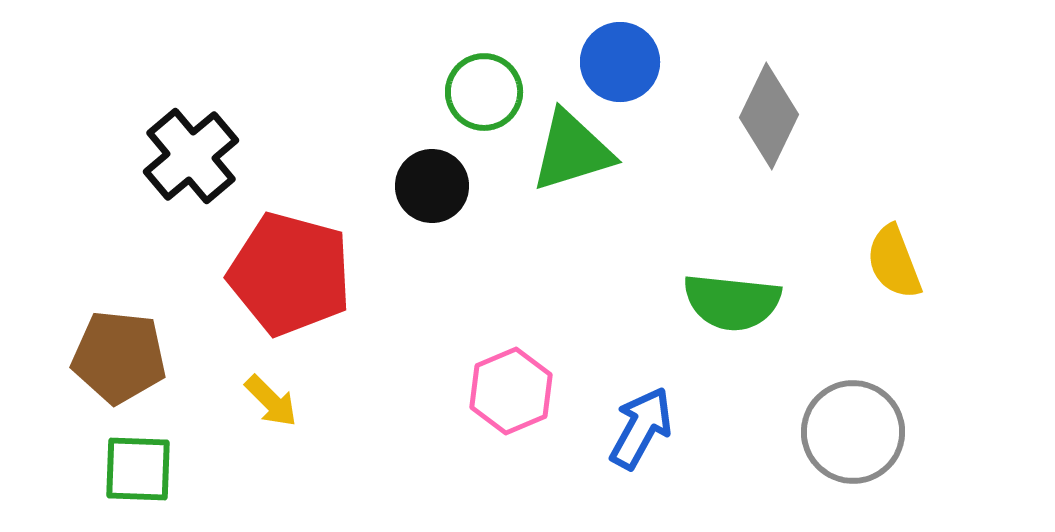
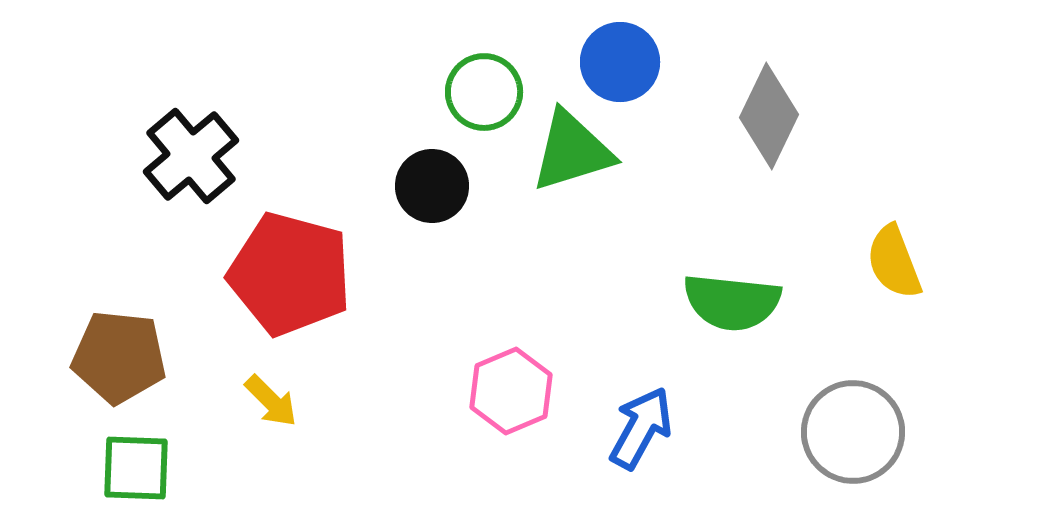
green square: moved 2 px left, 1 px up
